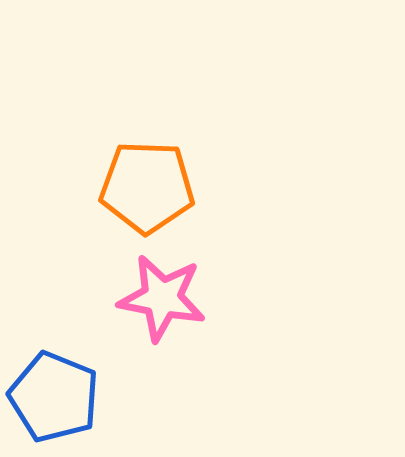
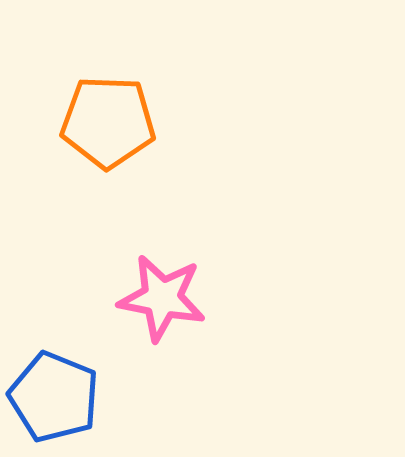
orange pentagon: moved 39 px left, 65 px up
